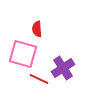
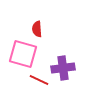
purple cross: rotated 25 degrees clockwise
red line: moved 1 px down
